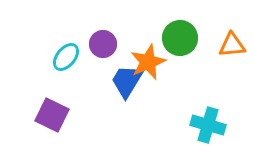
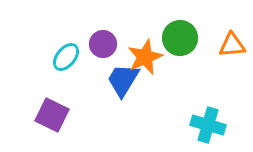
orange star: moved 3 px left, 5 px up
blue trapezoid: moved 4 px left, 1 px up
